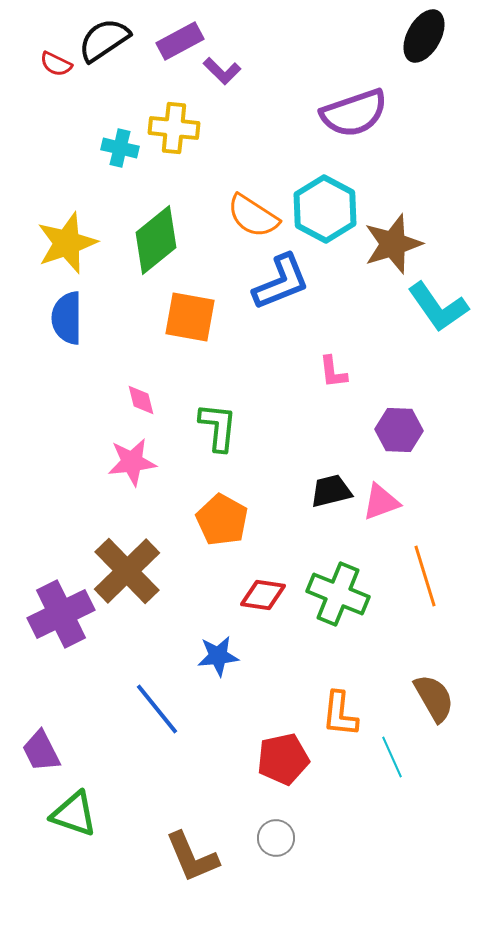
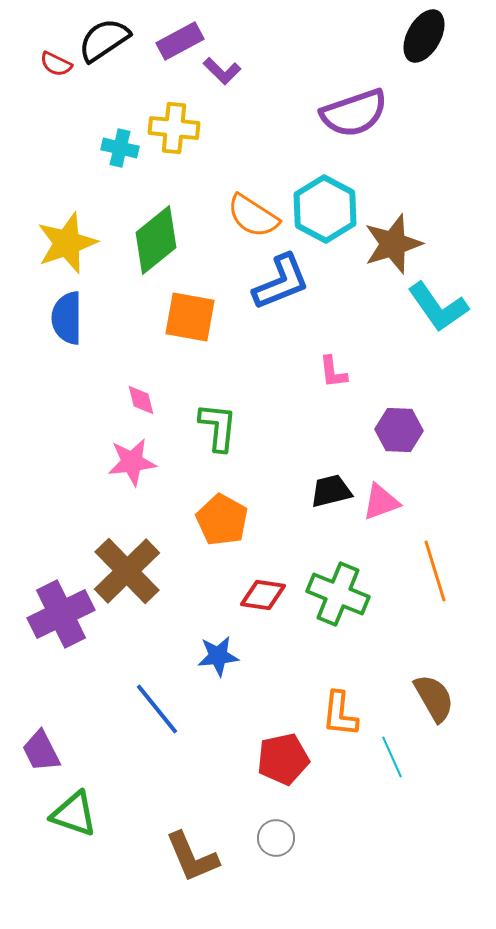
orange line: moved 10 px right, 5 px up
